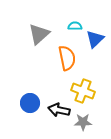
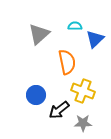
orange semicircle: moved 4 px down
blue circle: moved 6 px right, 8 px up
black arrow: rotated 50 degrees counterclockwise
gray star: moved 1 px down
